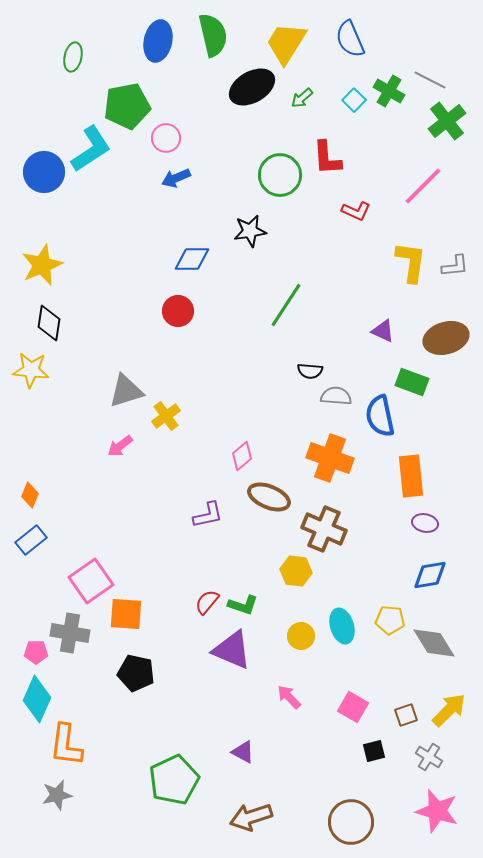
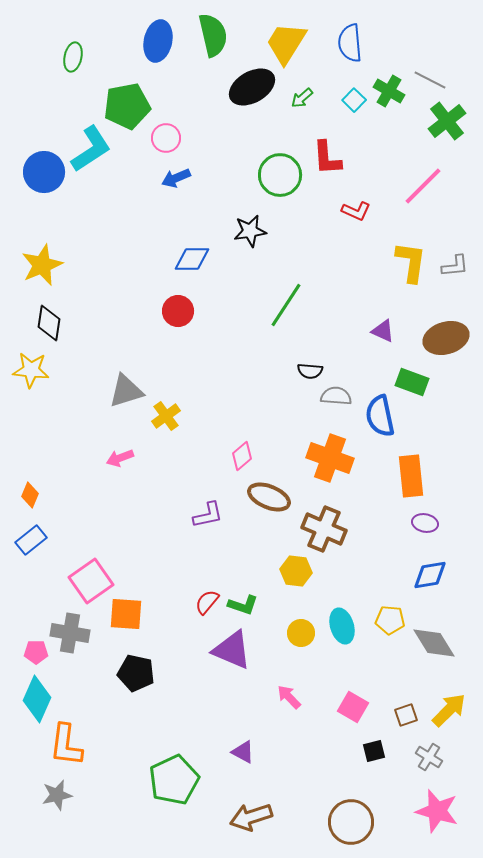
blue semicircle at (350, 39): moved 4 px down; rotated 18 degrees clockwise
pink arrow at (120, 446): moved 12 px down; rotated 16 degrees clockwise
yellow circle at (301, 636): moved 3 px up
